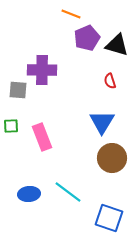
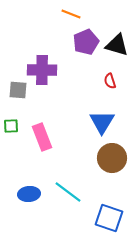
purple pentagon: moved 1 px left, 4 px down
